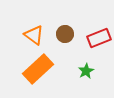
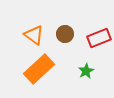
orange rectangle: moved 1 px right
